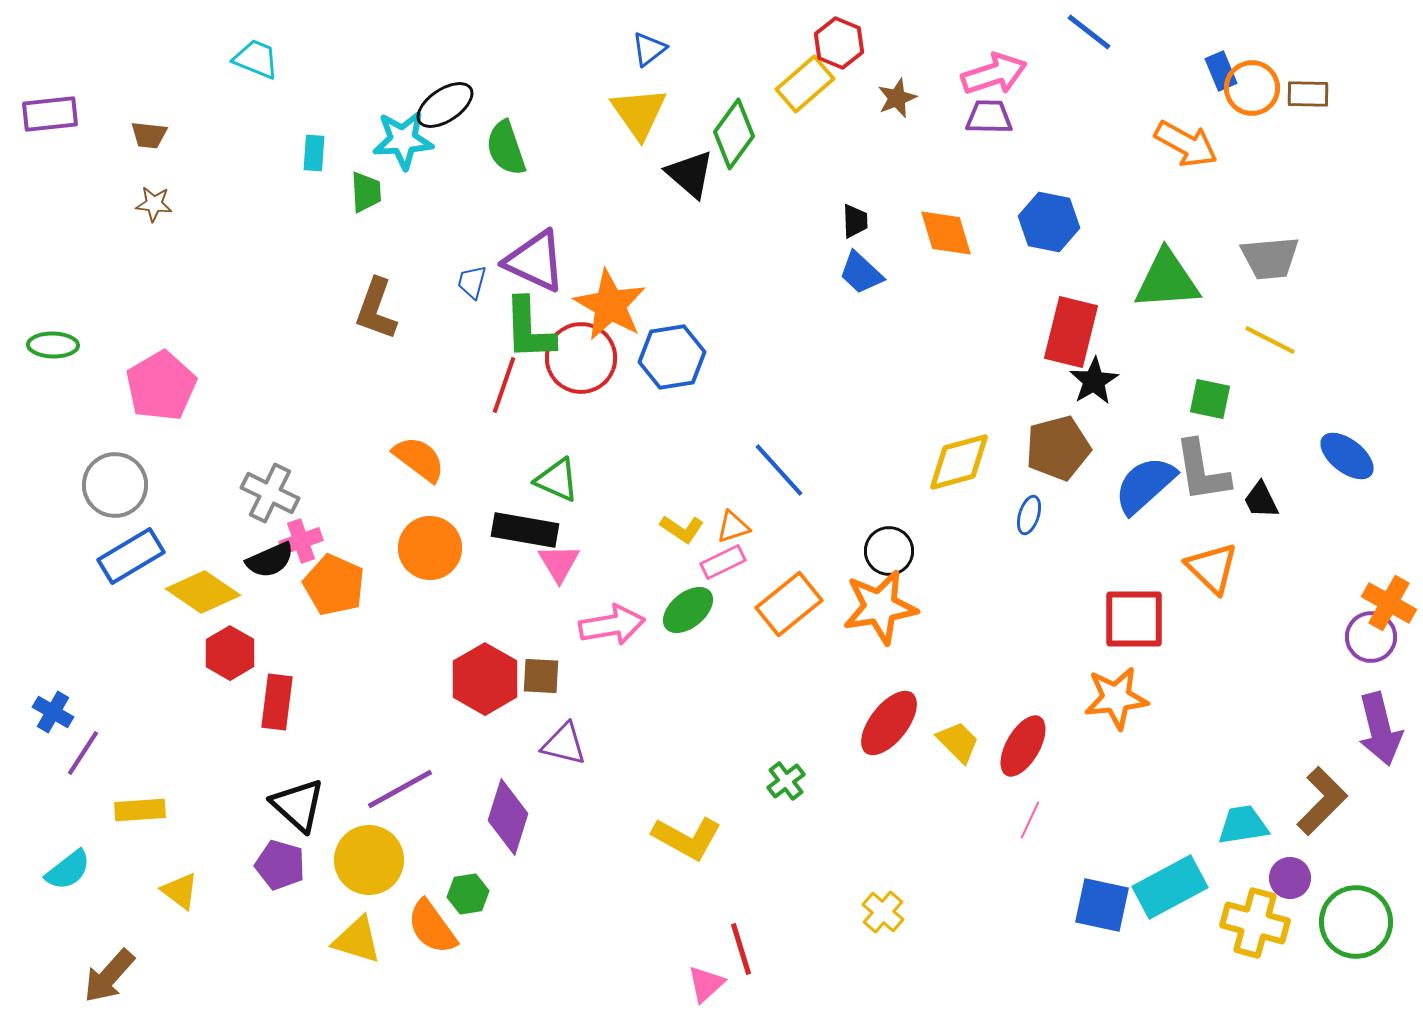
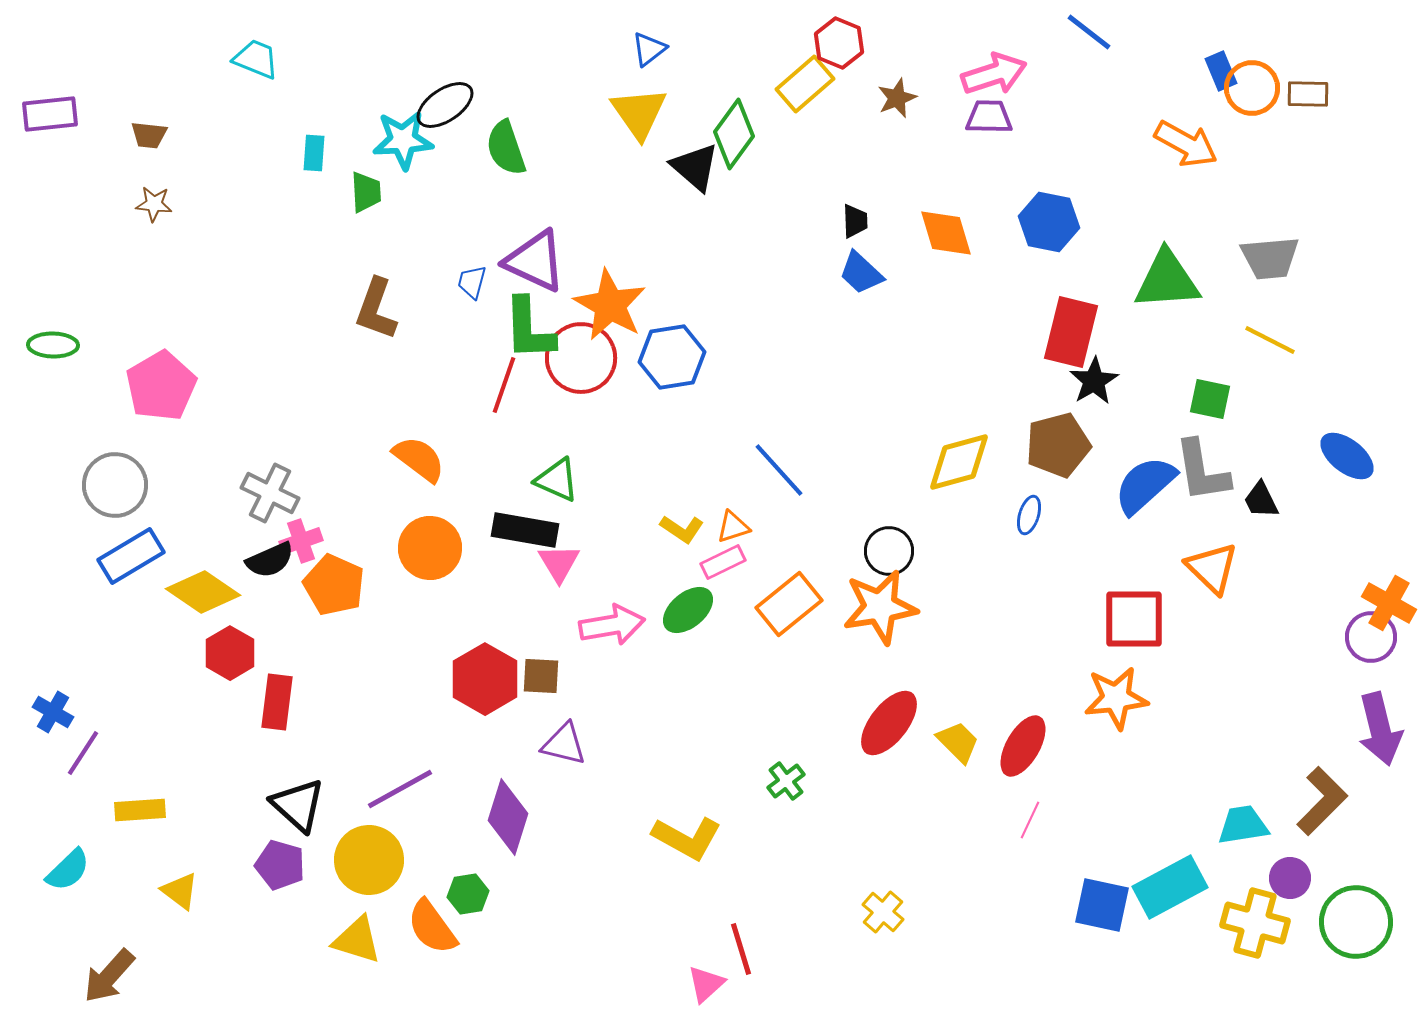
black triangle at (690, 174): moved 5 px right, 7 px up
brown pentagon at (1058, 448): moved 3 px up
cyan semicircle at (68, 870): rotated 6 degrees counterclockwise
